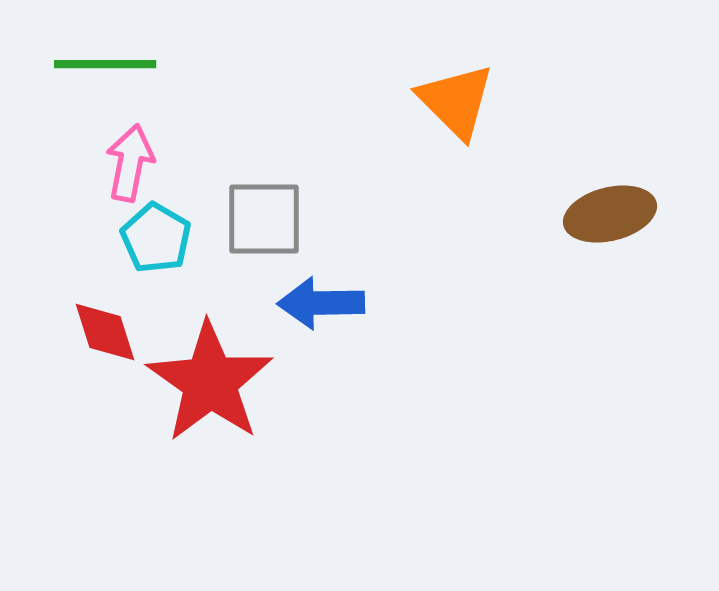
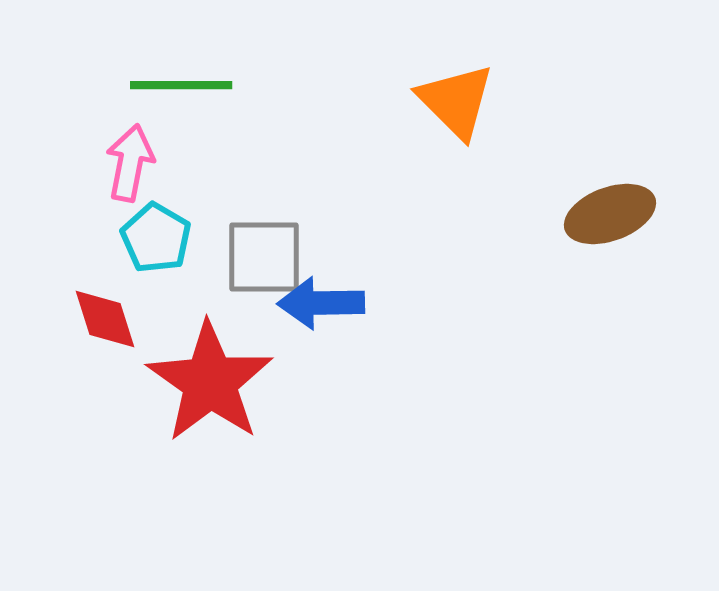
green line: moved 76 px right, 21 px down
brown ellipse: rotated 6 degrees counterclockwise
gray square: moved 38 px down
red diamond: moved 13 px up
